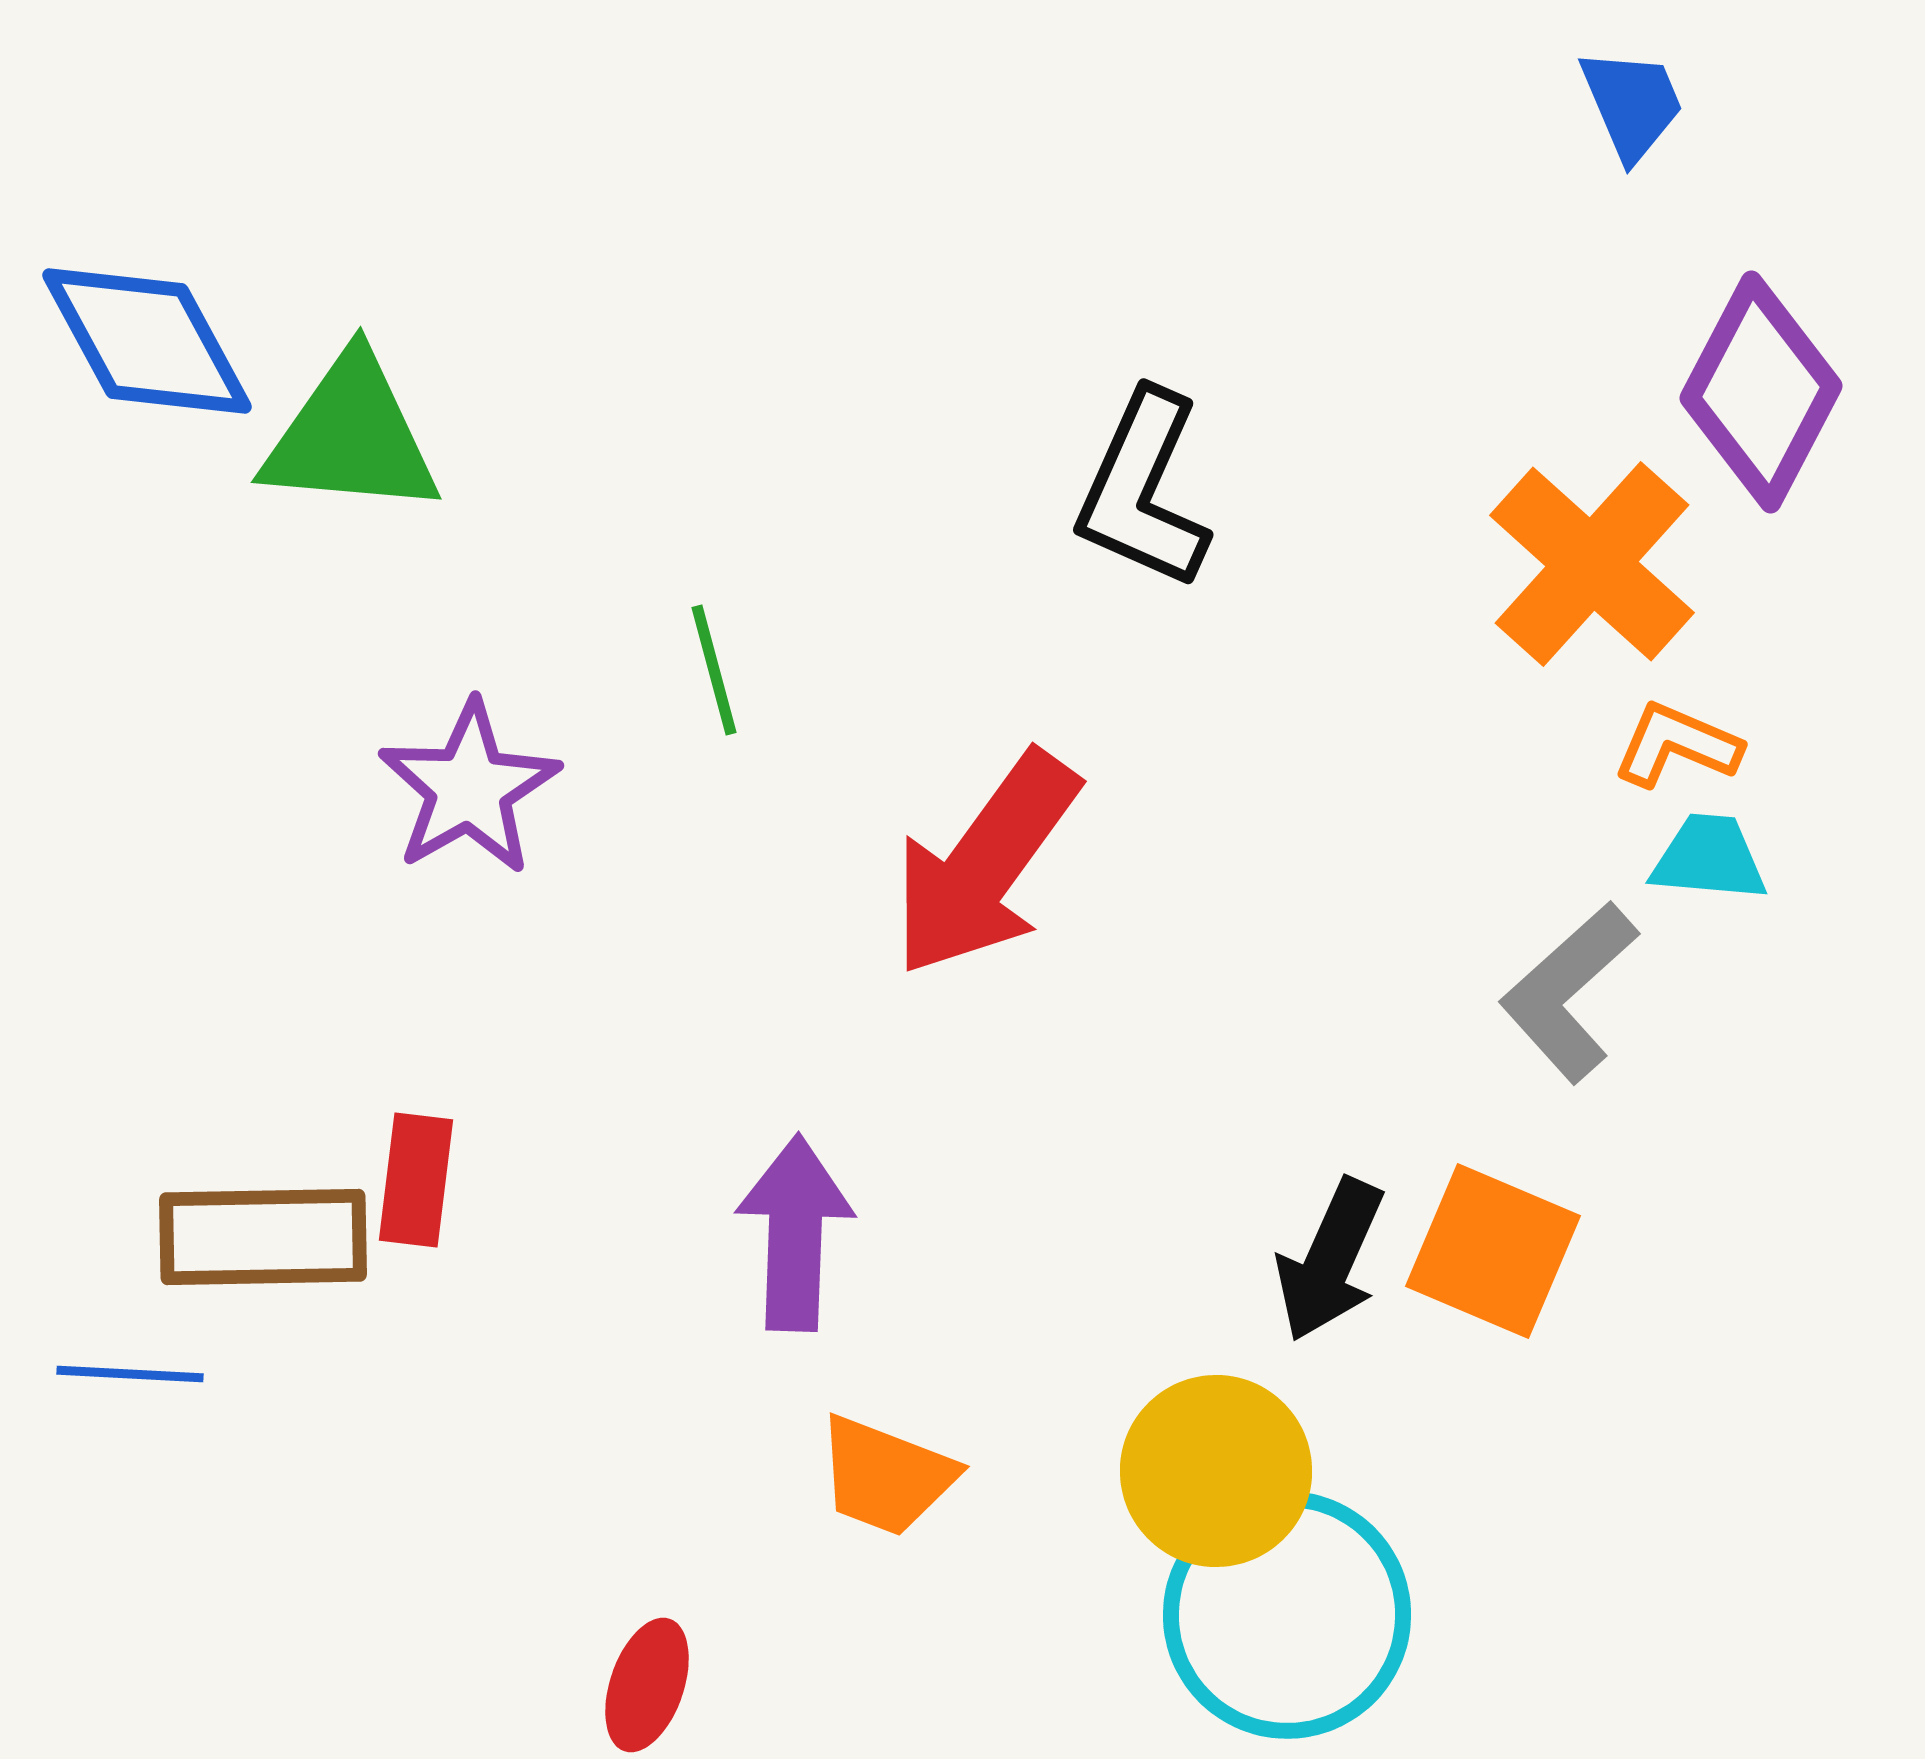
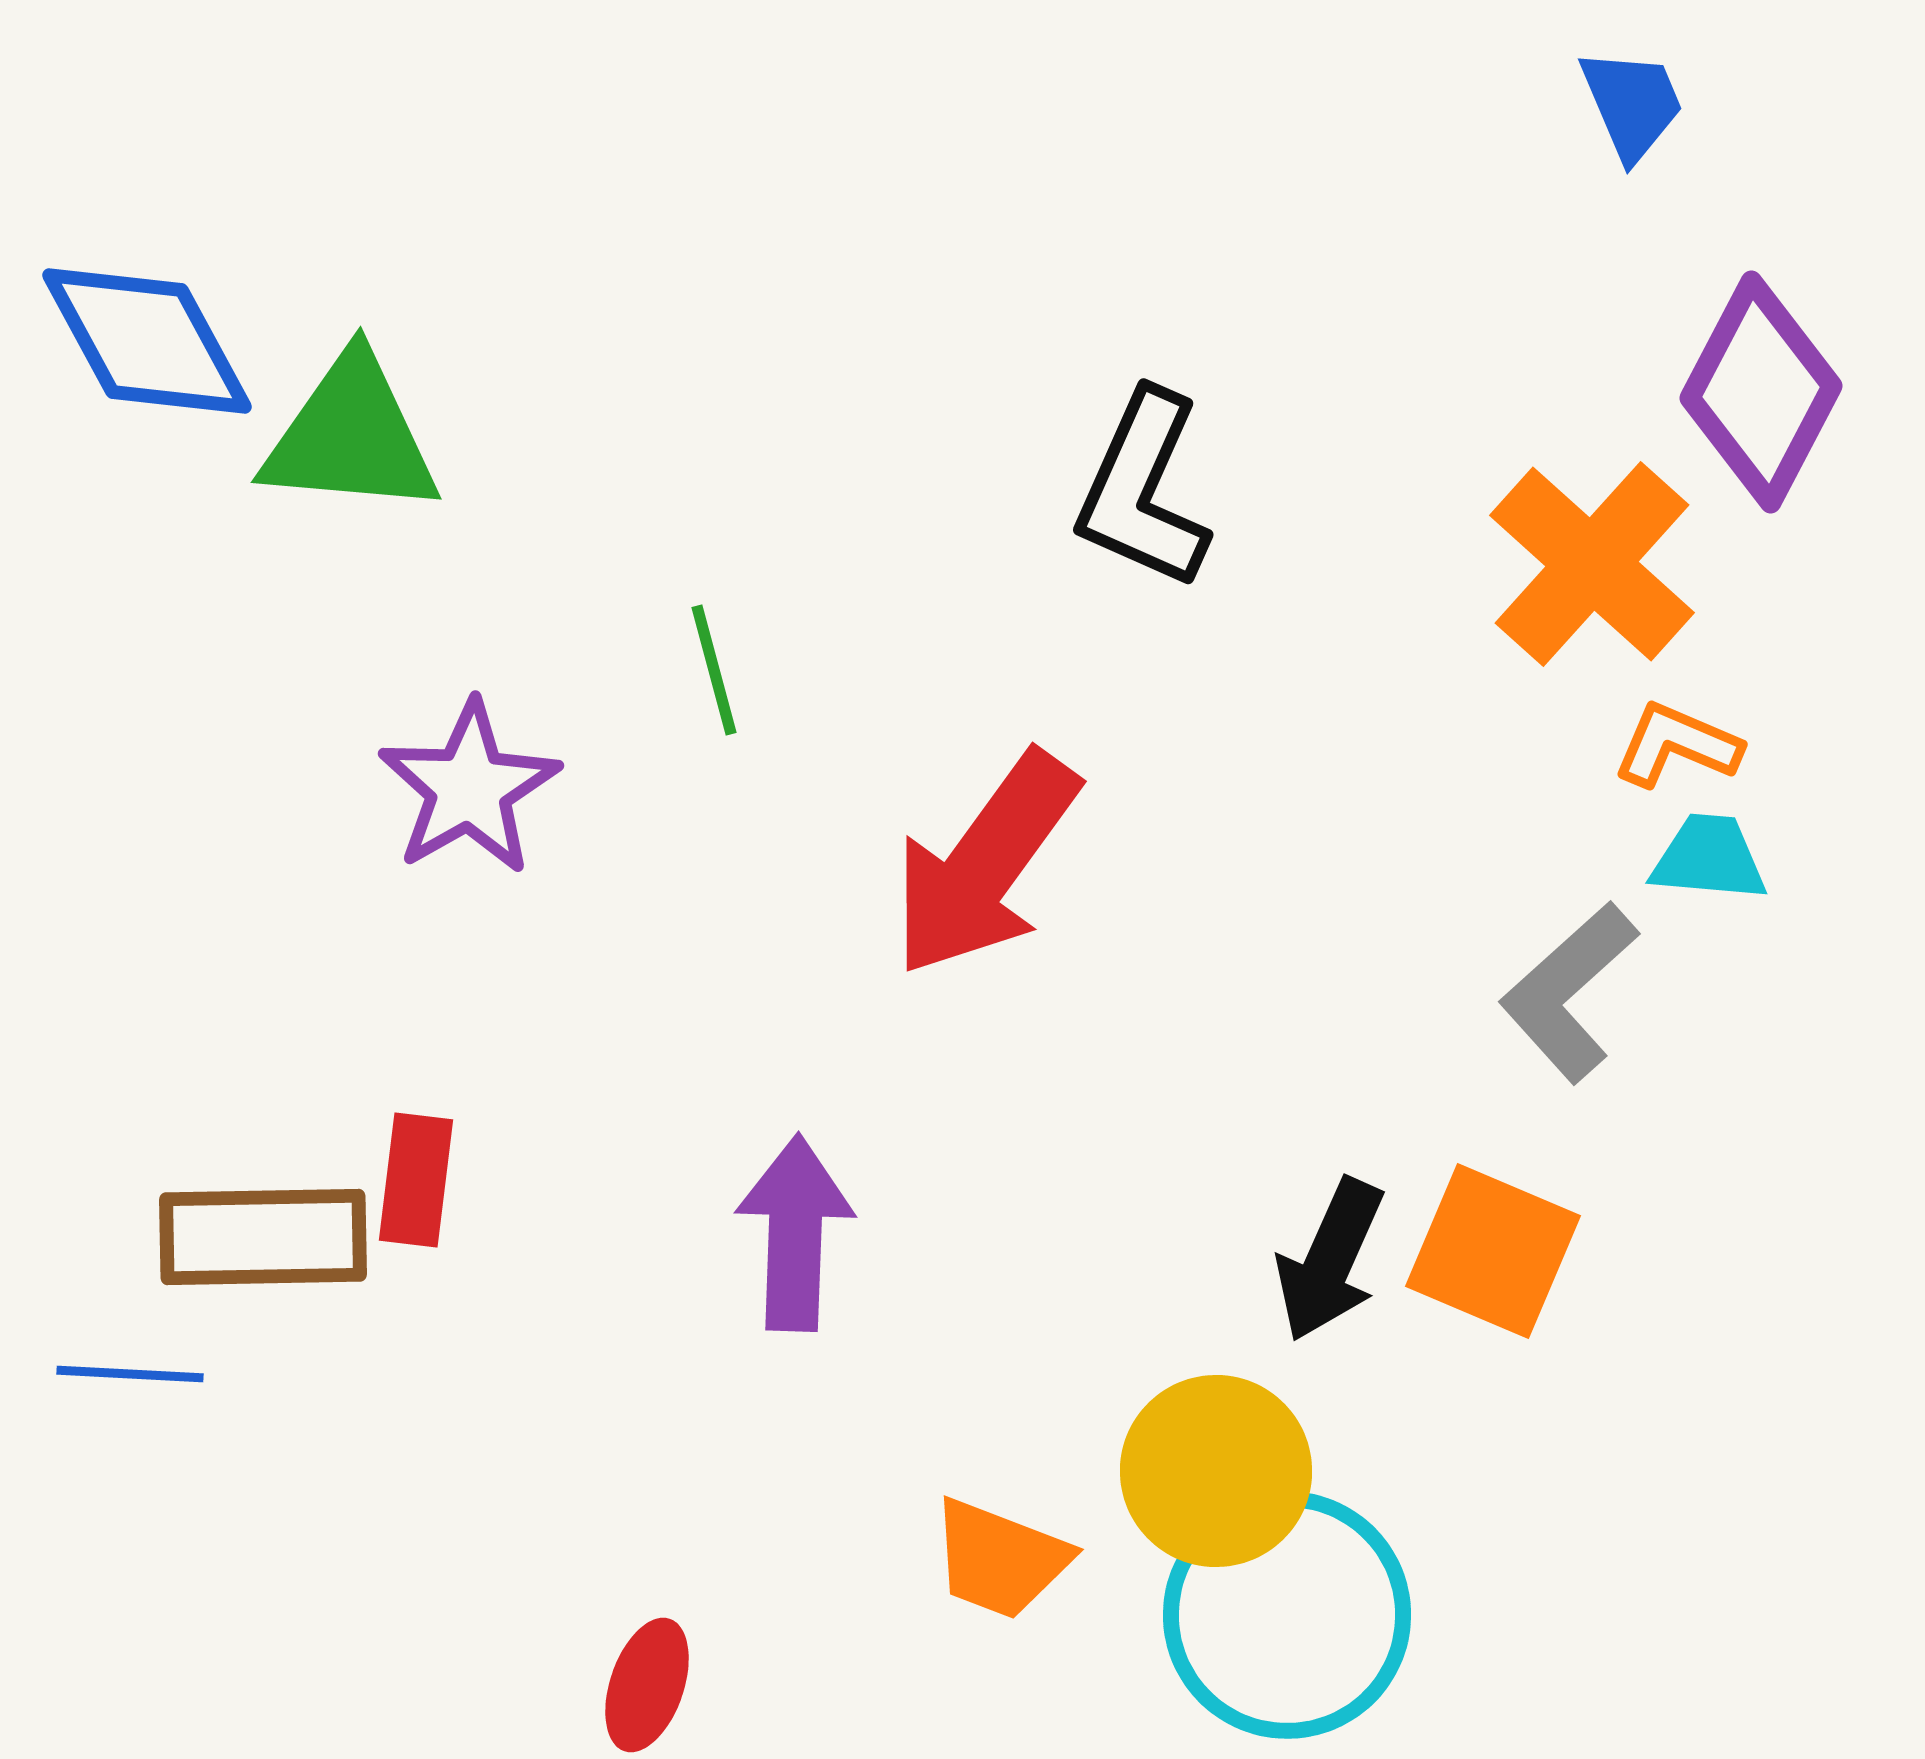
orange trapezoid: moved 114 px right, 83 px down
